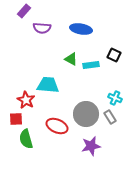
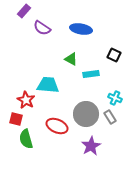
purple semicircle: rotated 30 degrees clockwise
cyan rectangle: moved 9 px down
red square: rotated 16 degrees clockwise
purple star: rotated 18 degrees counterclockwise
